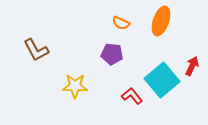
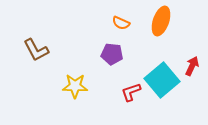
red L-shape: moved 1 px left, 4 px up; rotated 70 degrees counterclockwise
